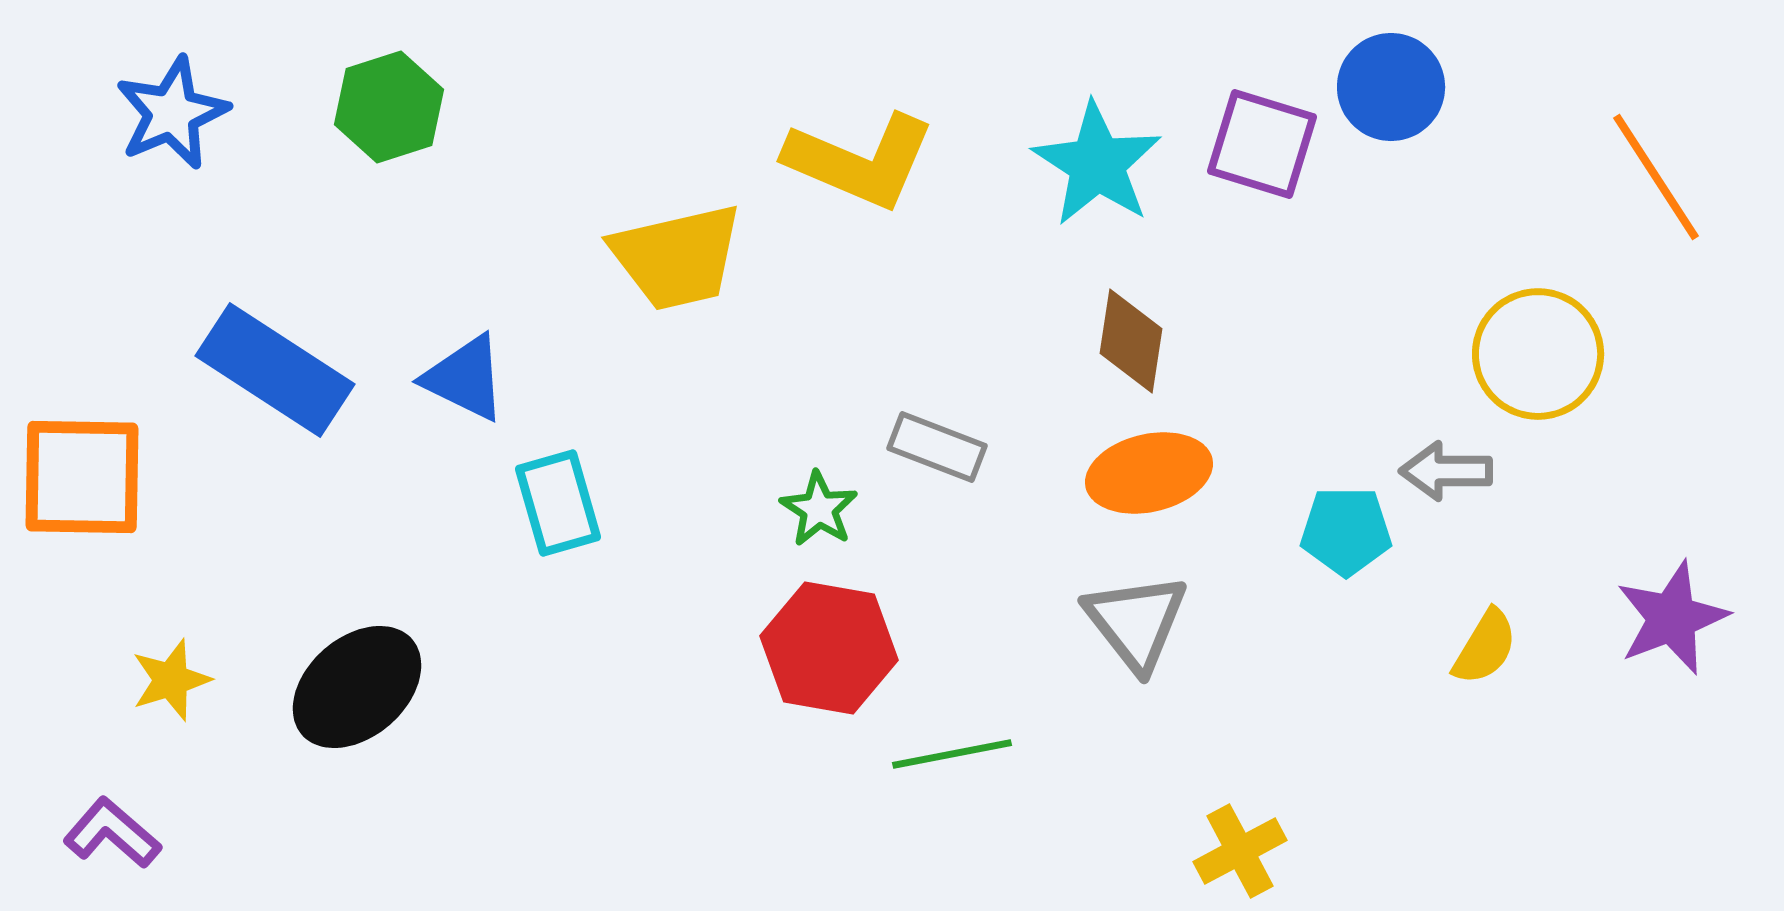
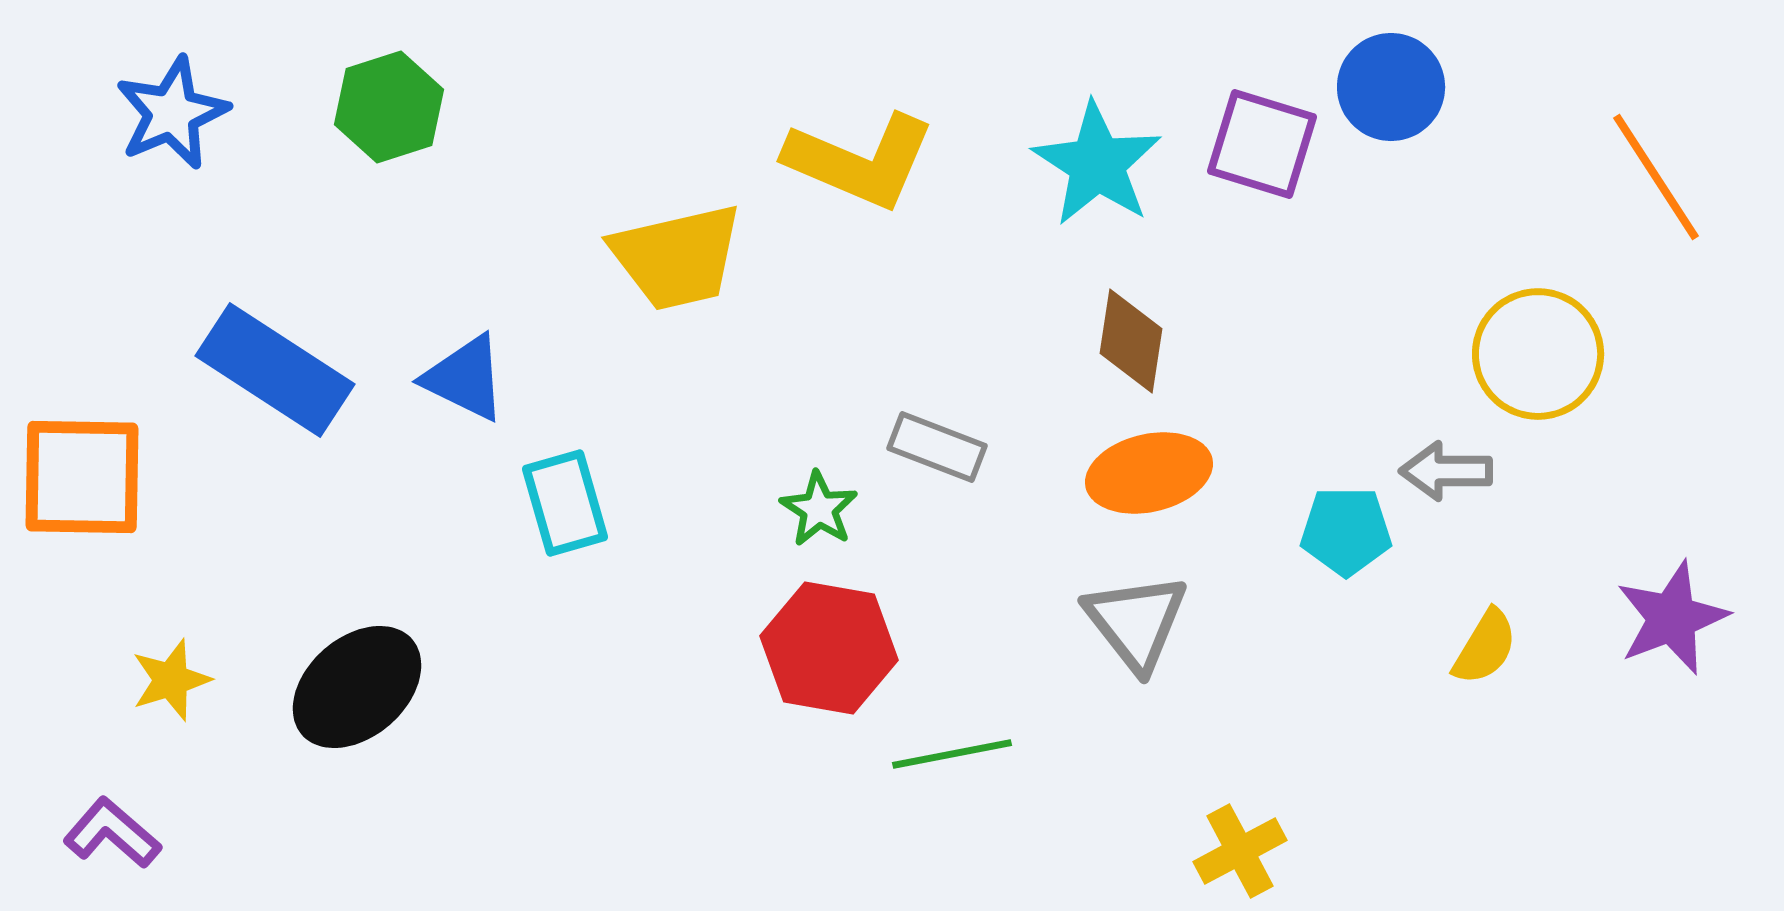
cyan rectangle: moved 7 px right
